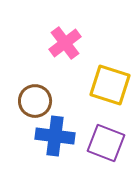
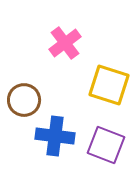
yellow square: moved 1 px left
brown circle: moved 11 px left, 1 px up
purple square: moved 2 px down
